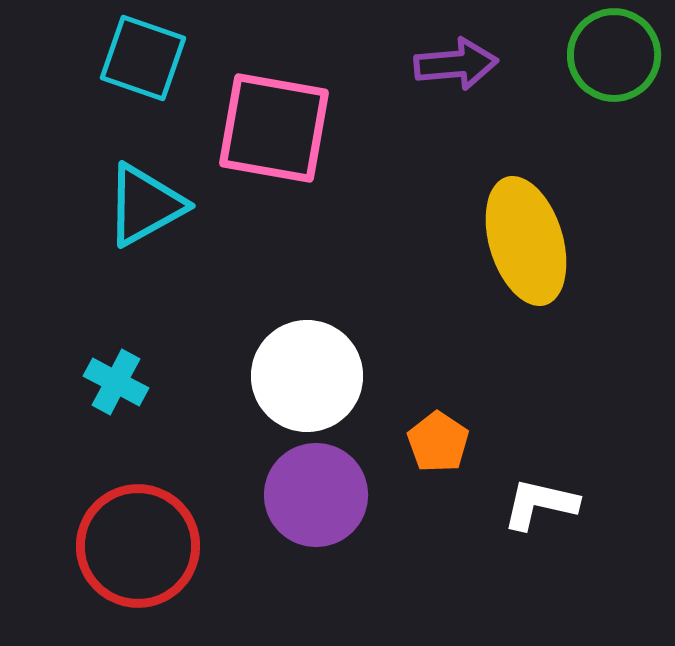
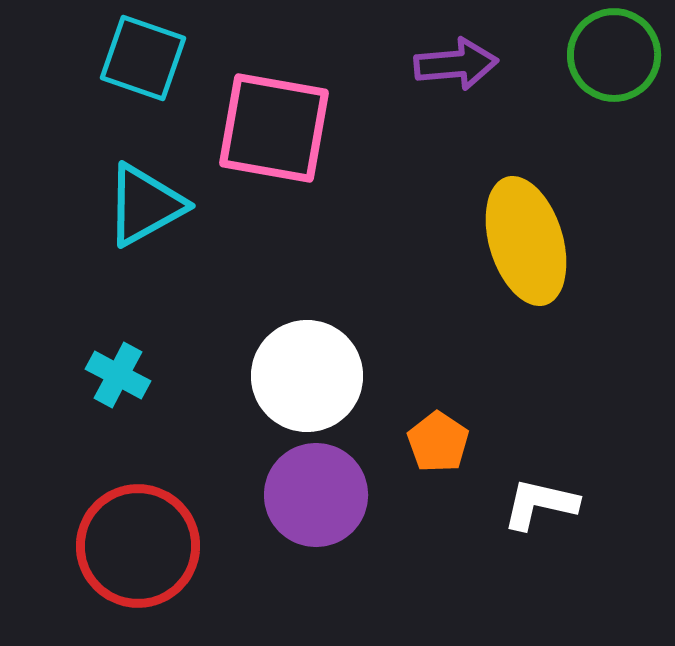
cyan cross: moved 2 px right, 7 px up
